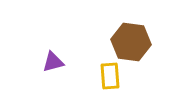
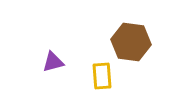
yellow rectangle: moved 8 px left
